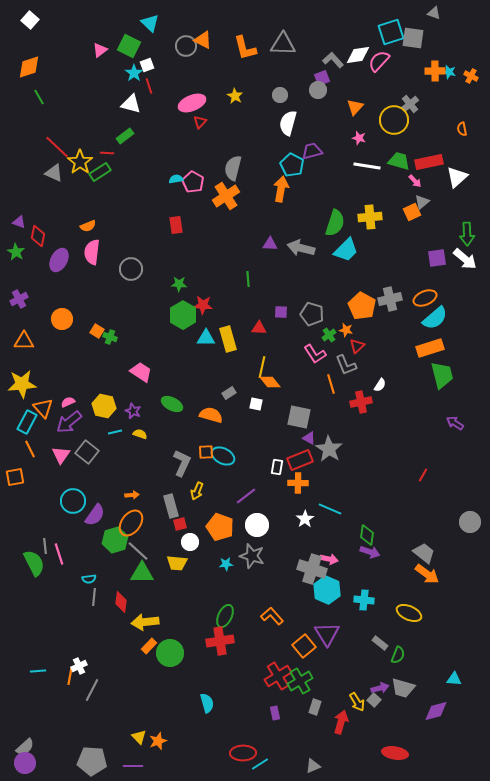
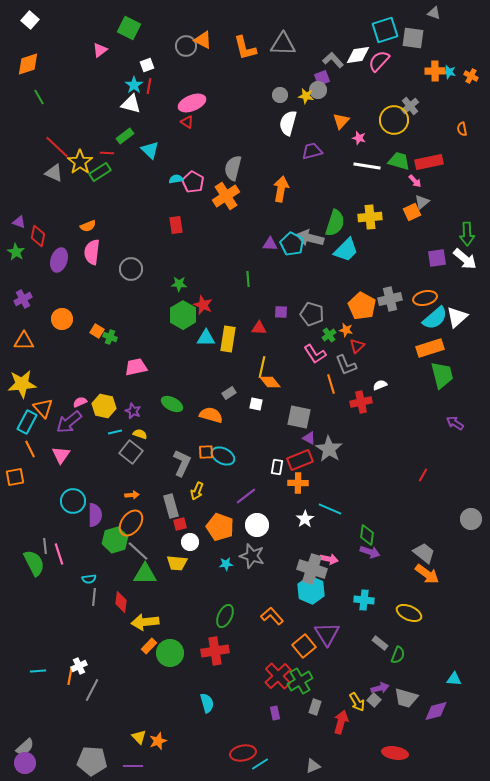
cyan triangle at (150, 23): moved 127 px down
cyan square at (391, 32): moved 6 px left, 2 px up
green square at (129, 46): moved 18 px up
orange diamond at (29, 67): moved 1 px left, 3 px up
cyan star at (134, 73): moved 12 px down
red line at (149, 86): rotated 28 degrees clockwise
yellow star at (235, 96): moved 71 px right; rotated 21 degrees counterclockwise
gray cross at (410, 104): moved 2 px down
orange triangle at (355, 107): moved 14 px left, 14 px down
red triangle at (200, 122): moved 13 px left; rotated 40 degrees counterclockwise
cyan pentagon at (292, 165): moved 79 px down
white triangle at (457, 177): moved 140 px down
gray arrow at (301, 248): moved 9 px right, 10 px up
purple ellipse at (59, 260): rotated 10 degrees counterclockwise
orange ellipse at (425, 298): rotated 10 degrees clockwise
purple cross at (19, 299): moved 4 px right
red star at (203, 305): rotated 18 degrees clockwise
yellow rectangle at (228, 339): rotated 25 degrees clockwise
pink trapezoid at (141, 372): moved 5 px left, 5 px up; rotated 45 degrees counterclockwise
white semicircle at (380, 385): rotated 144 degrees counterclockwise
pink semicircle at (68, 402): moved 12 px right
gray square at (87, 452): moved 44 px right
purple semicircle at (95, 515): rotated 35 degrees counterclockwise
gray circle at (470, 522): moved 1 px right, 3 px up
green triangle at (142, 573): moved 3 px right, 1 px down
cyan hexagon at (327, 590): moved 16 px left
red cross at (220, 641): moved 5 px left, 10 px down
red cross at (278, 676): rotated 12 degrees counterclockwise
gray trapezoid at (403, 688): moved 3 px right, 10 px down
red ellipse at (243, 753): rotated 10 degrees counterclockwise
